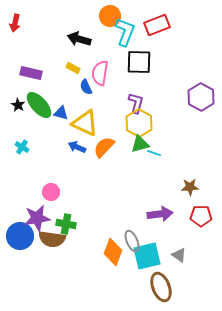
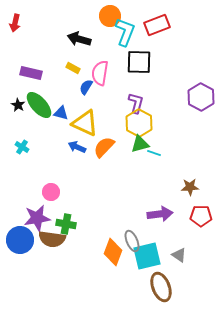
blue semicircle: rotated 56 degrees clockwise
blue circle: moved 4 px down
